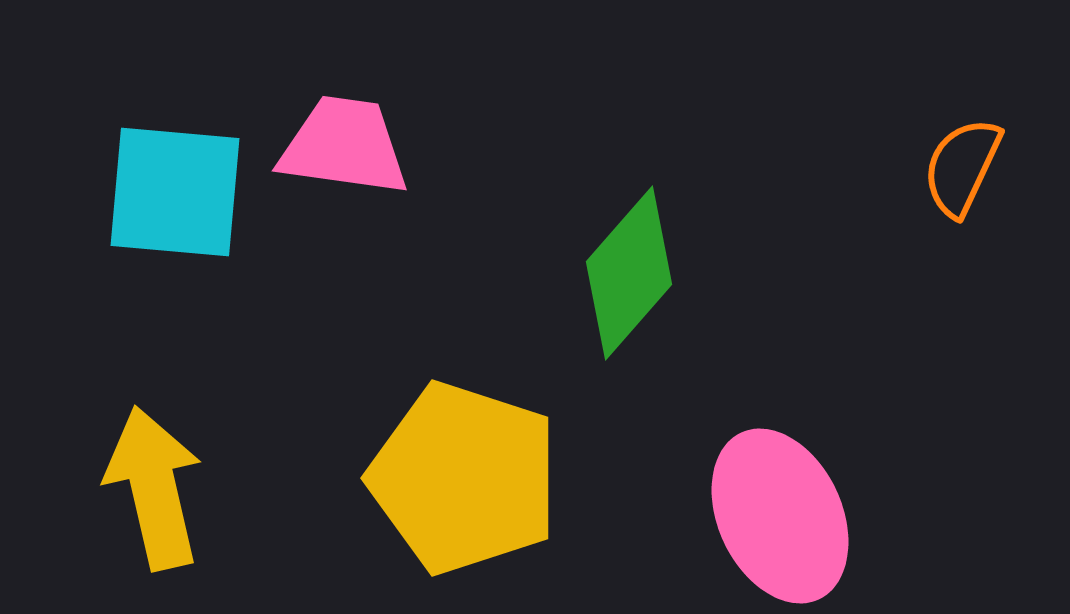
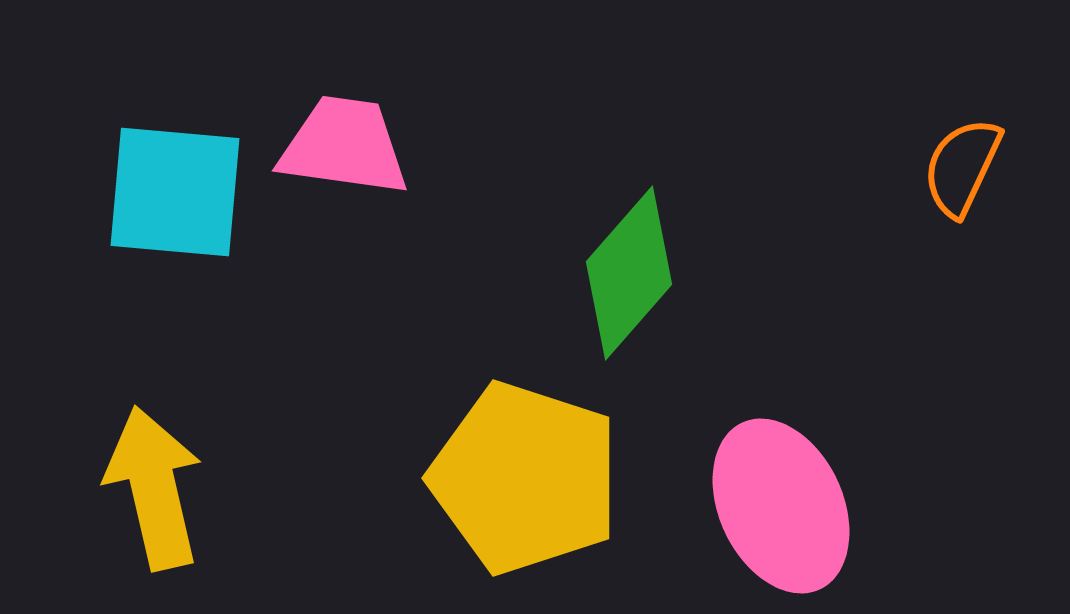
yellow pentagon: moved 61 px right
pink ellipse: moved 1 px right, 10 px up
